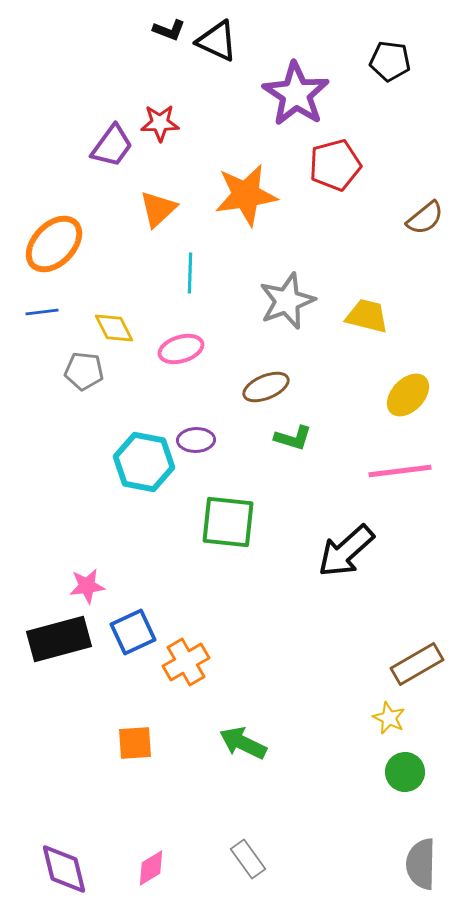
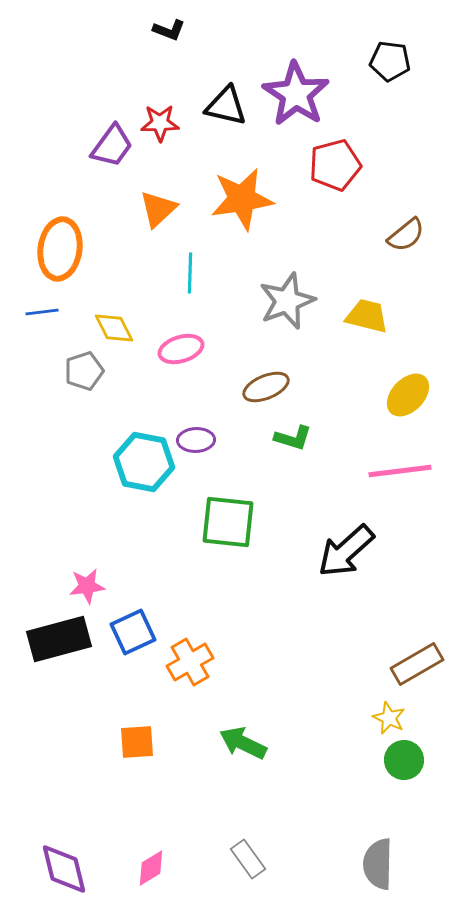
black triangle: moved 9 px right, 65 px down; rotated 12 degrees counterclockwise
orange star: moved 4 px left, 4 px down
brown semicircle: moved 19 px left, 17 px down
orange ellipse: moved 6 px right, 5 px down; rotated 36 degrees counterclockwise
gray pentagon: rotated 24 degrees counterclockwise
orange cross: moved 4 px right
orange square: moved 2 px right, 1 px up
green circle: moved 1 px left, 12 px up
gray semicircle: moved 43 px left
